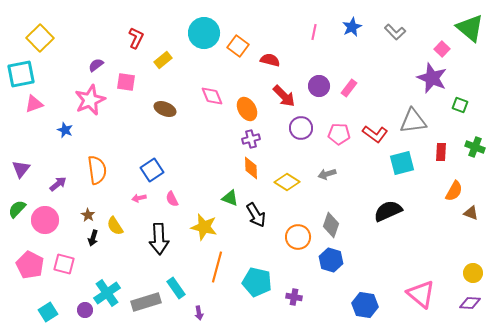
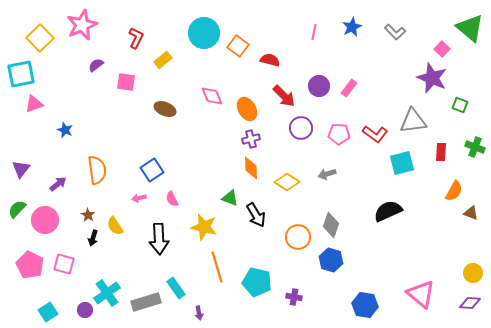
pink star at (90, 100): moved 8 px left, 75 px up
orange line at (217, 267): rotated 32 degrees counterclockwise
